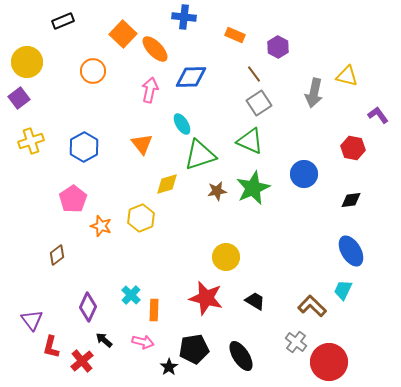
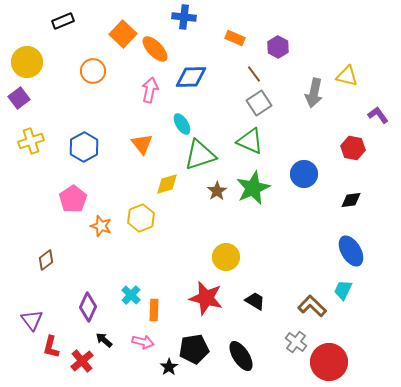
orange rectangle at (235, 35): moved 3 px down
brown star at (217, 191): rotated 24 degrees counterclockwise
brown diamond at (57, 255): moved 11 px left, 5 px down
